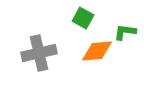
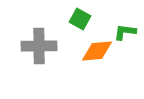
green square: moved 3 px left, 1 px down
gray cross: moved 7 px up; rotated 12 degrees clockwise
